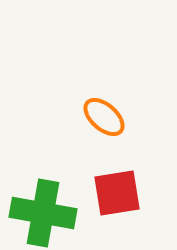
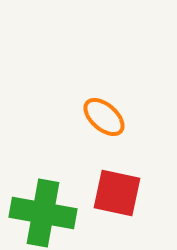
red square: rotated 21 degrees clockwise
